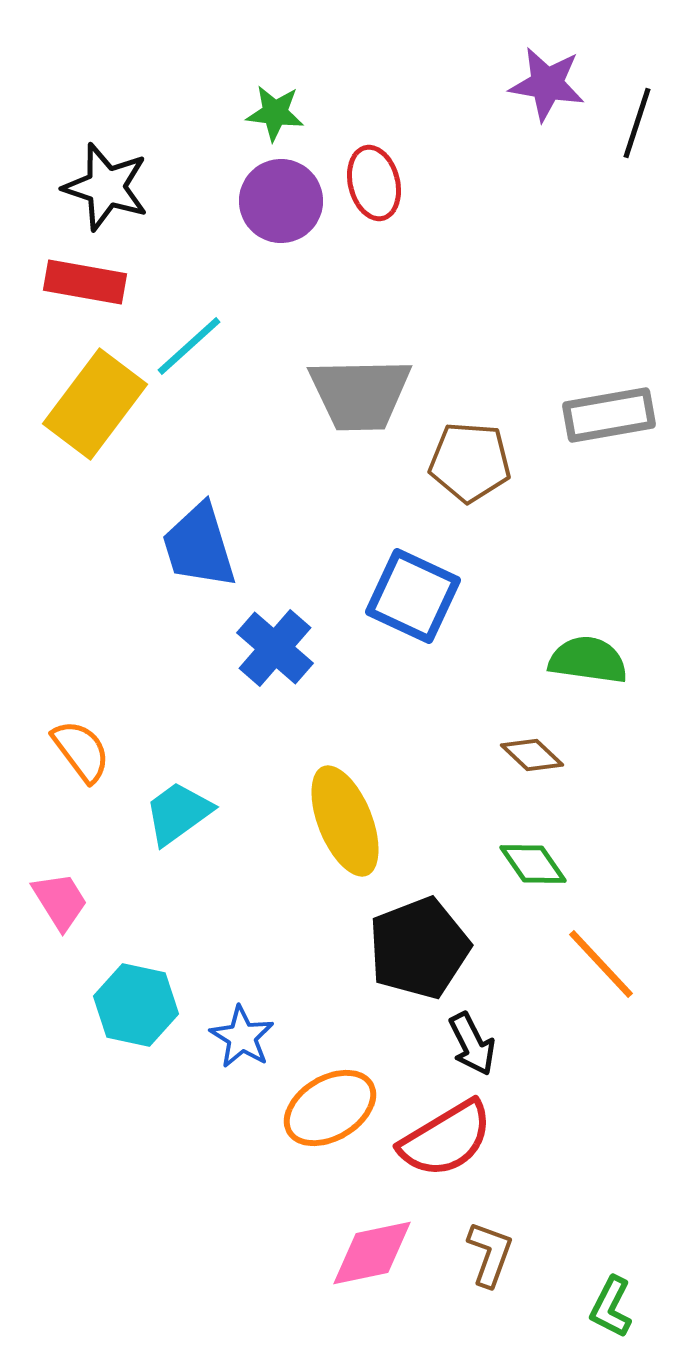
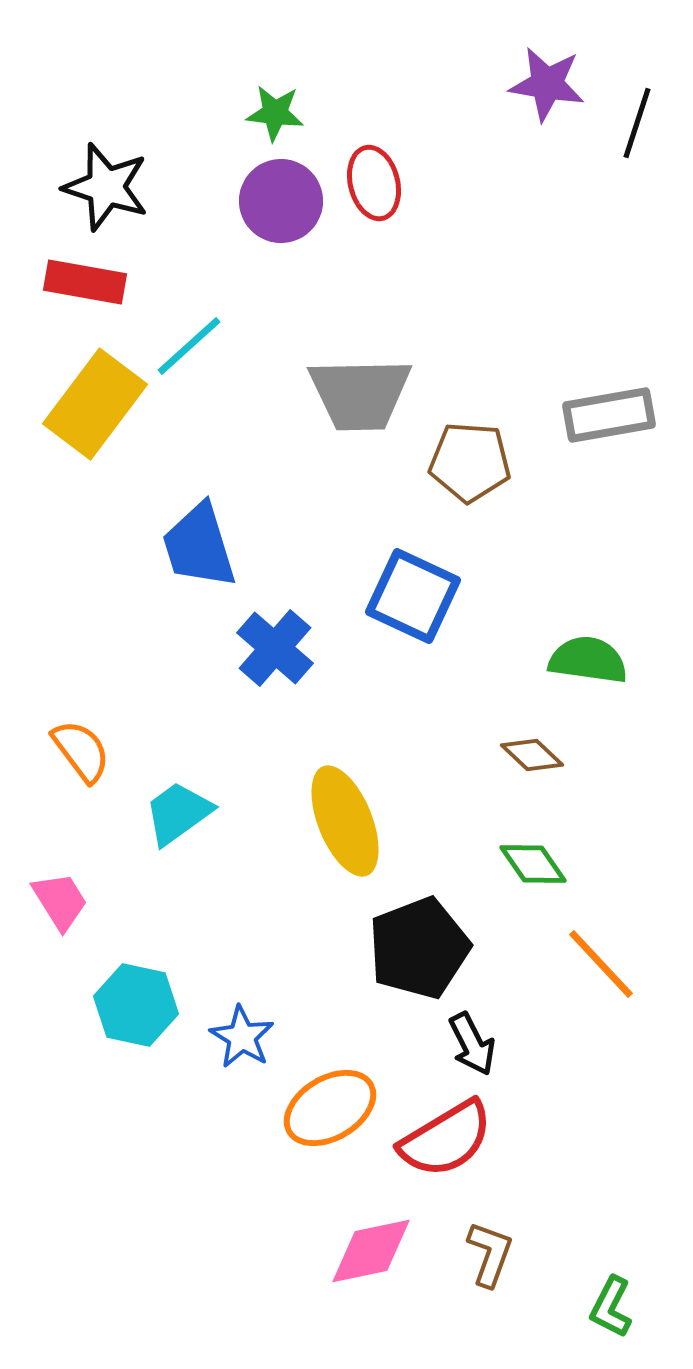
pink diamond: moved 1 px left, 2 px up
